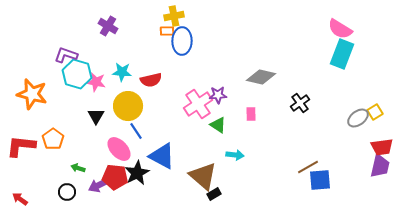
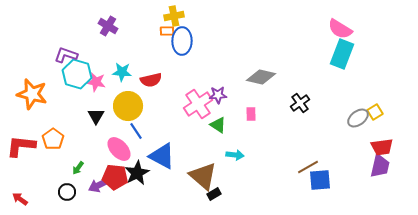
green arrow: rotated 72 degrees counterclockwise
